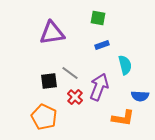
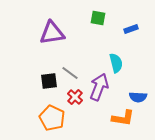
blue rectangle: moved 29 px right, 16 px up
cyan semicircle: moved 9 px left, 2 px up
blue semicircle: moved 2 px left, 1 px down
orange pentagon: moved 8 px right, 1 px down
